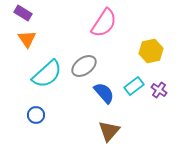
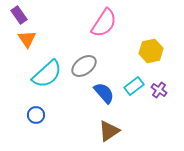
purple rectangle: moved 4 px left, 2 px down; rotated 24 degrees clockwise
brown triangle: rotated 15 degrees clockwise
